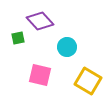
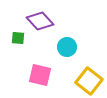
green square: rotated 16 degrees clockwise
yellow square: moved 1 px right; rotated 8 degrees clockwise
